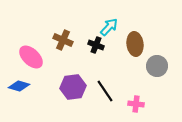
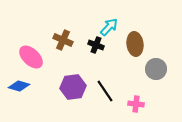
gray circle: moved 1 px left, 3 px down
